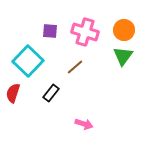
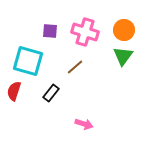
cyan square: rotated 28 degrees counterclockwise
red semicircle: moved 1 px right, 2 px up
